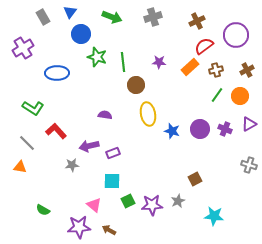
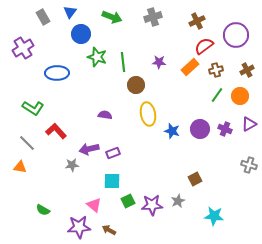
purple arrow at (89, 146): moved 3 px down
